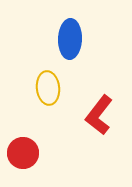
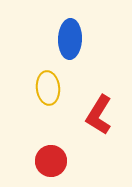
red L-shape: rotated 6 degrees counterclockwise
red circle: moved 28 px right, 8 px down
